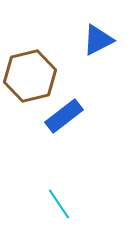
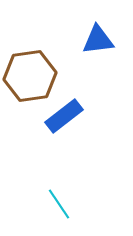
blue triangle: rotated 20 degrees clockwise
brown hexagon: rotated 6 degrees clockwise
